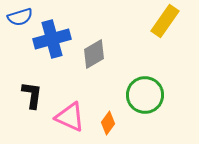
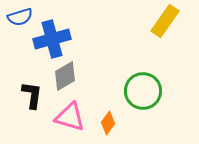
gray diamond: moved 29 px left, 22 px down
green circle: moved 2 px left, 4 px up
pink triangle: rotated 8 degrees counterclockwise
